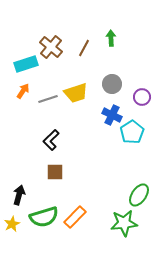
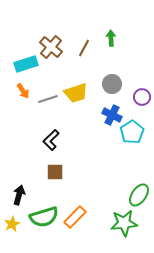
orange arrow: rotated 112 degrees clockwise
